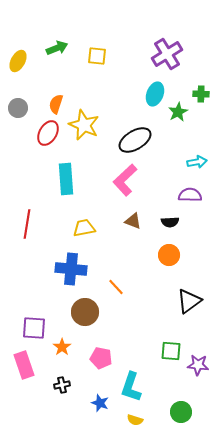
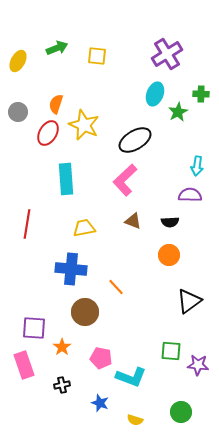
gray circle: moved 4 px down
cyan arrow: moved 4 px down; rotated 108 degrees clockwise
cyan L-shape: moved 10 px up; rotated 88 degrees counterclockwise
